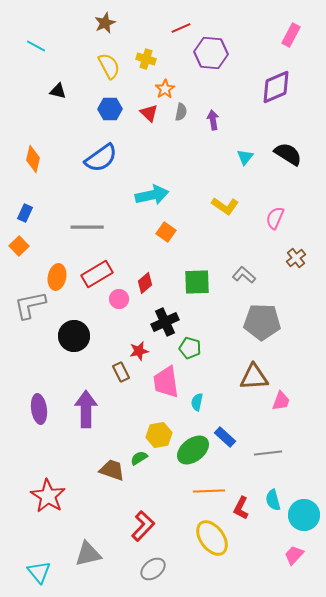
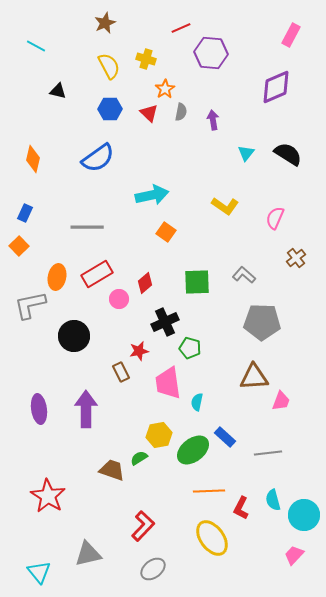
cyan triangle at (245, 157): moved 1 px right, 4 px up
blue semicircle at (101, 158): moved 3 px left
pink trapezoid at (166, 382): moved 2 px right, 1 px down
